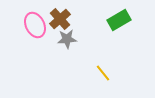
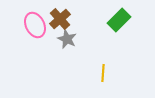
green rectangle: rotated 15 degrees counterclockwise
gray star: rotated 30 degrees clockwise
yellow line: rotated 42 degrees clockwise
